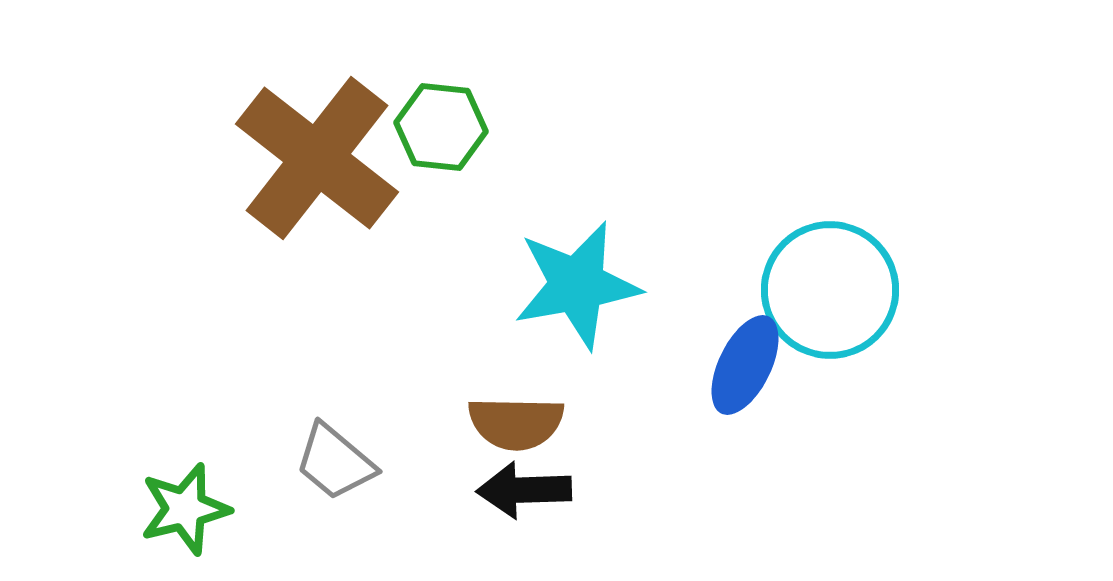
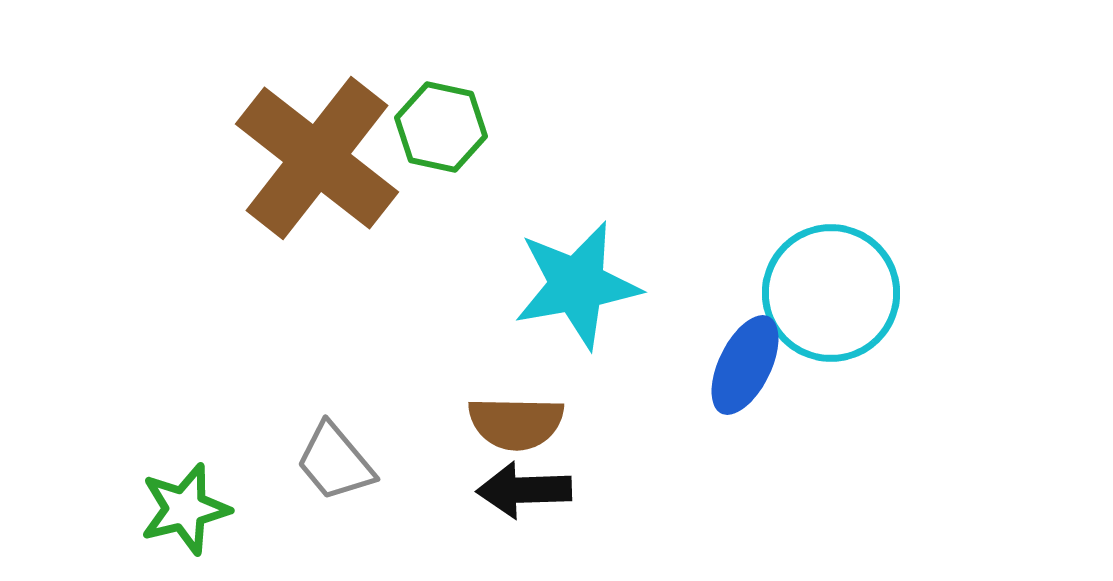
green hexagon: rotated 6 degrees clockwise
cyan circle: moved 1 px right, 3 px down
gray trapezoid: rotated 10 degrees clockwise
